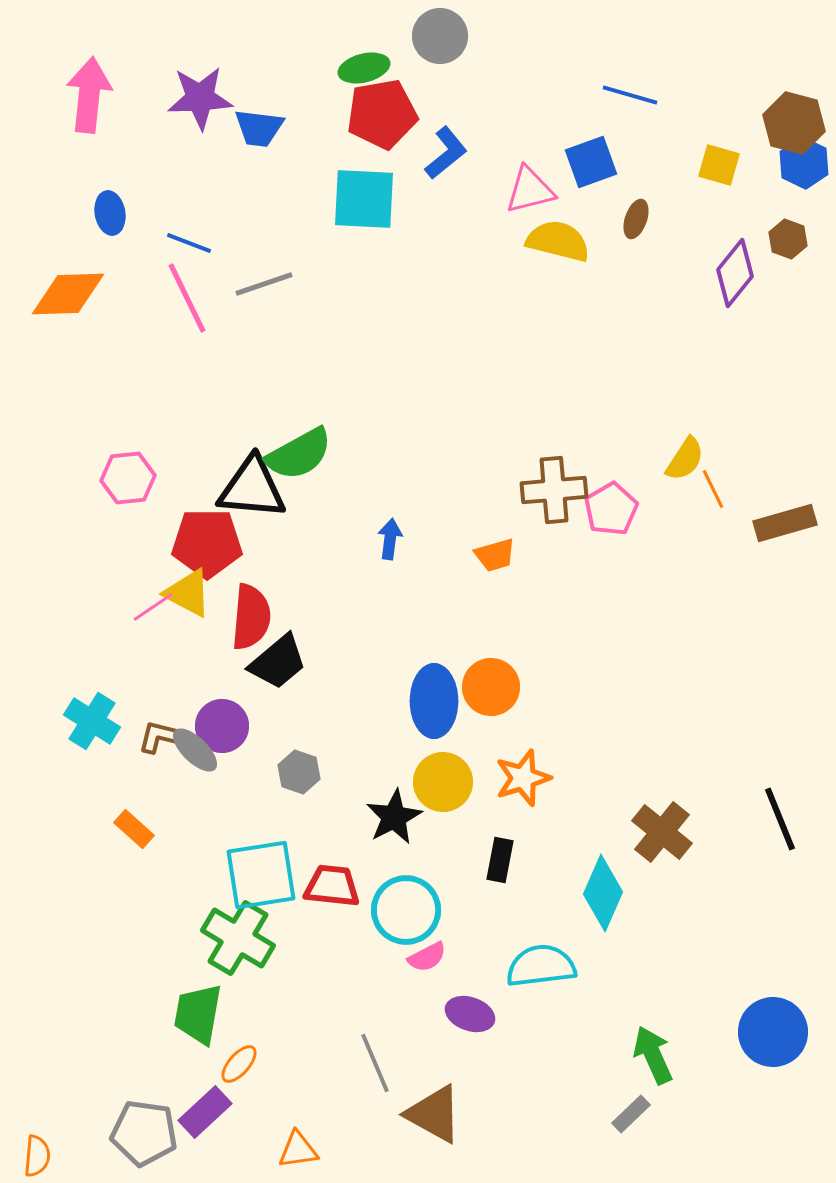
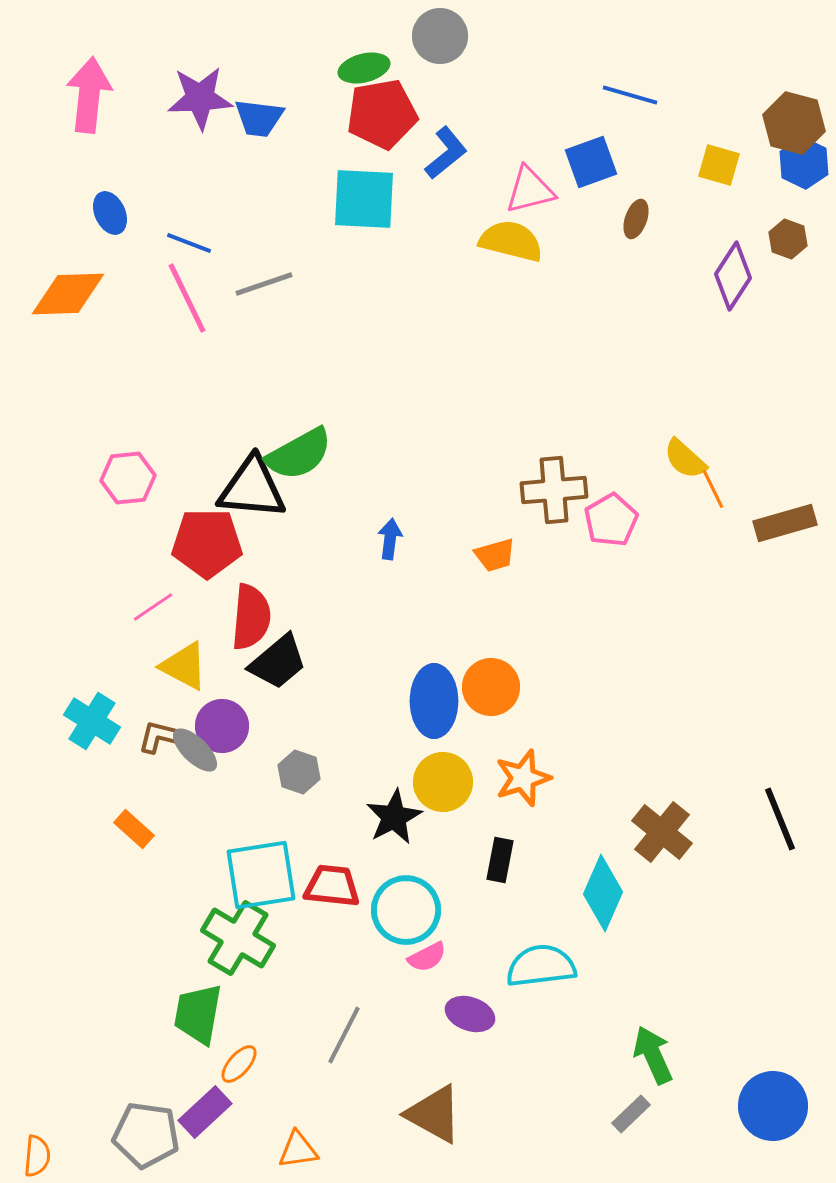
blue trapezoid at (259, 128): moved 10 px up
blue ellipse at (110, 213): rotated 15 degrees counterclockwise
yellow semicircle at (558, 241): moved 47 px left
purple diamond at (735, 273): moved 2 px left, 3 px down; rotated 6 degrees counterclockwise
yellow semicircle at (685, 459): rotated 99 degrees clockwise
pink pentagon at (611, 509): moved 11 px down
yellow triangle at (188, 593): moved 4 px left, 73 px down
blue circle at (773, 1032): moved 74 px down
gray line at (375, 1063): moved 31 px left, 28 px up; rotated 50 degrees clockwise
gray pentagon at (144, 1133): moved 2 px right, 2 px down
